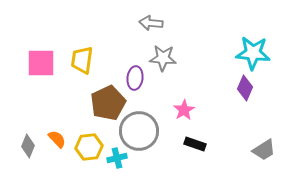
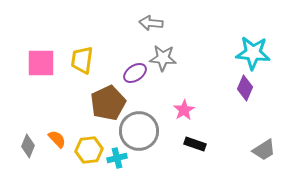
purple ellipse: moved 5 px up; rotated 50 degrees clockwise
yellow hexagon: moved 3 px down
